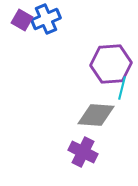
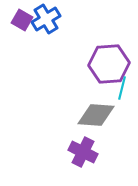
blue cross: rotated 8 degrees counterclockwise
purple hexagon: moved 2 px left
